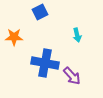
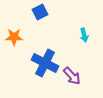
cyan arrow: moved 7 px right
blue cross: rotated 16 degrees clockwise
